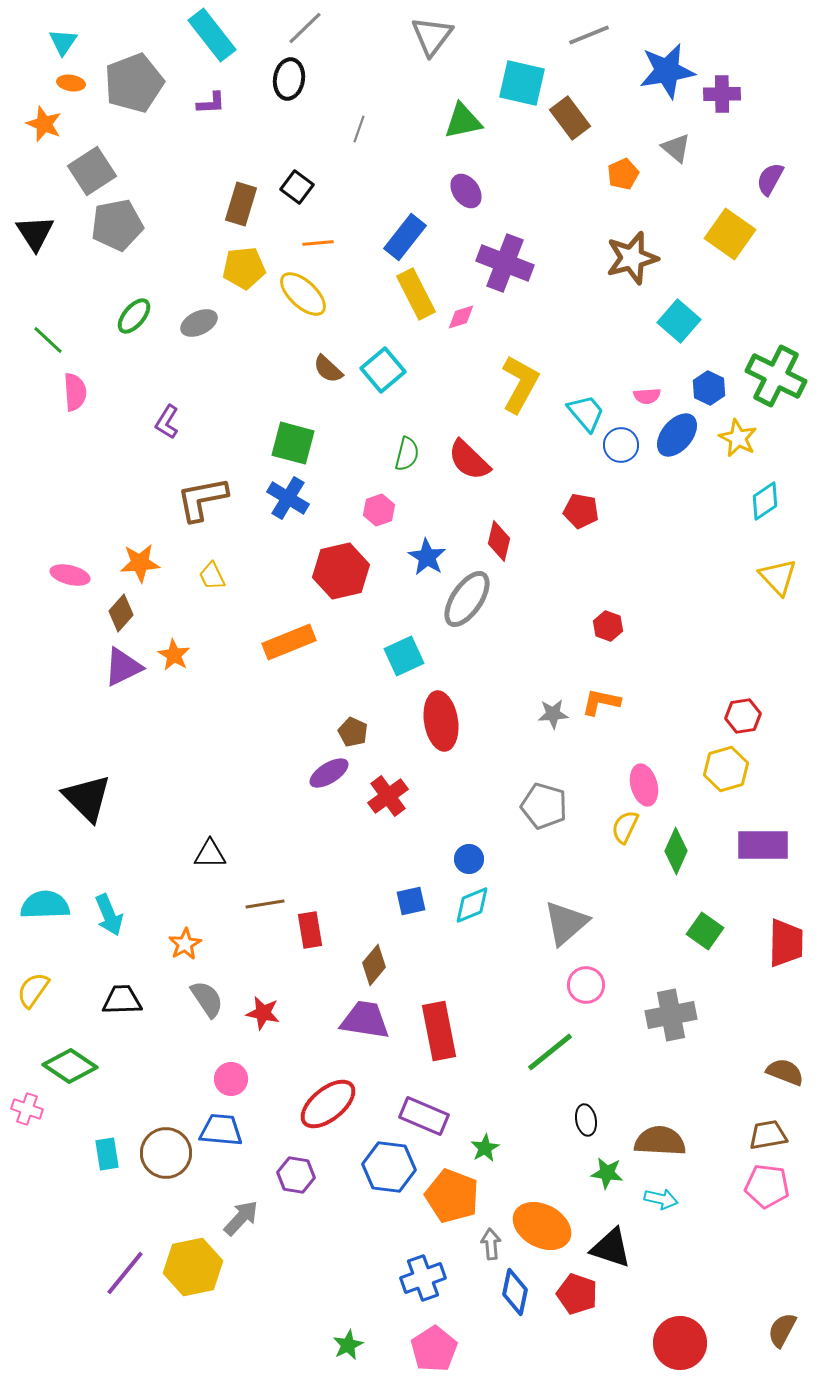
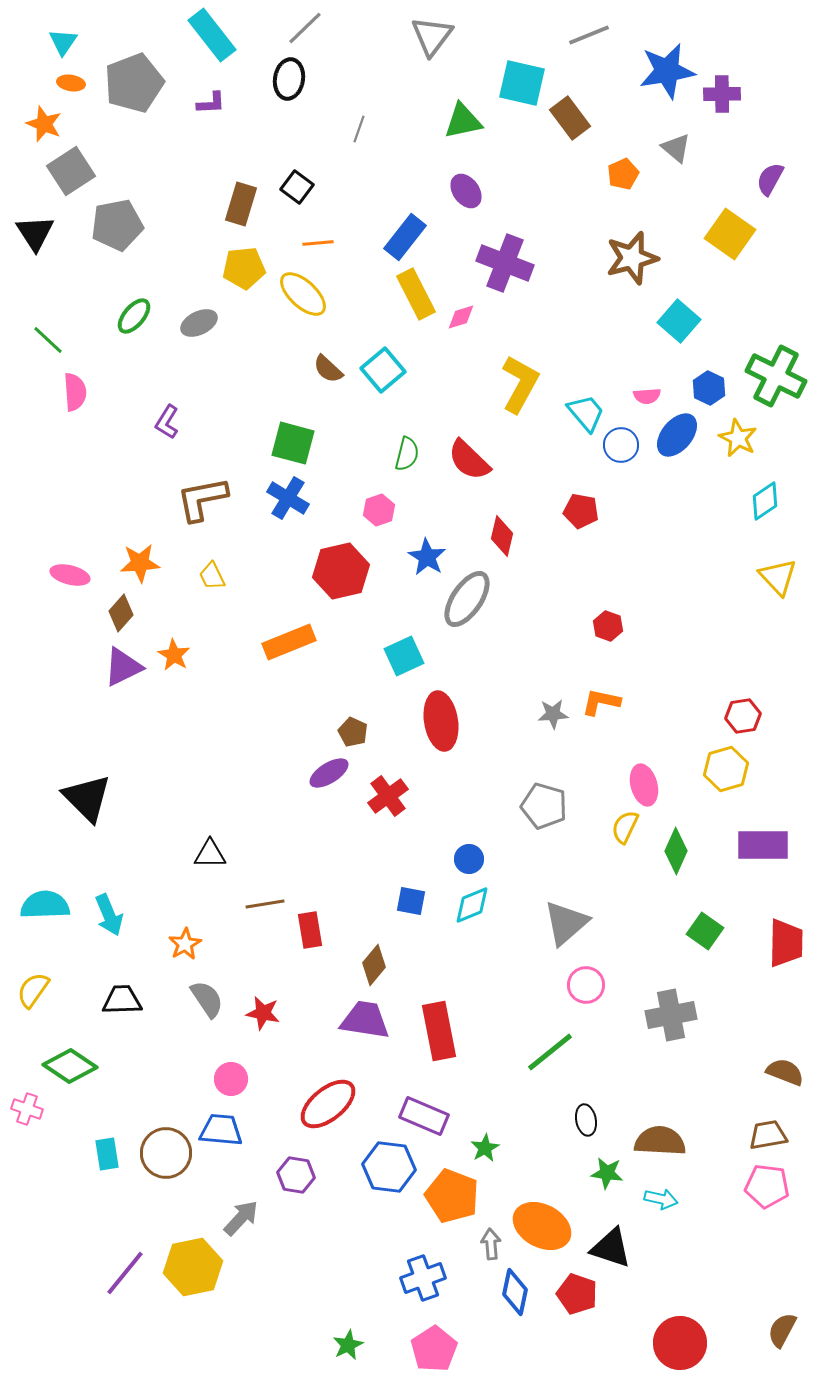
gray square at (92, 171): moved 21 px left
red diamond at (499, 541): moved 3 px right, 5 px up
blue square at (411, 901): rotated 24 degrees clockwise
